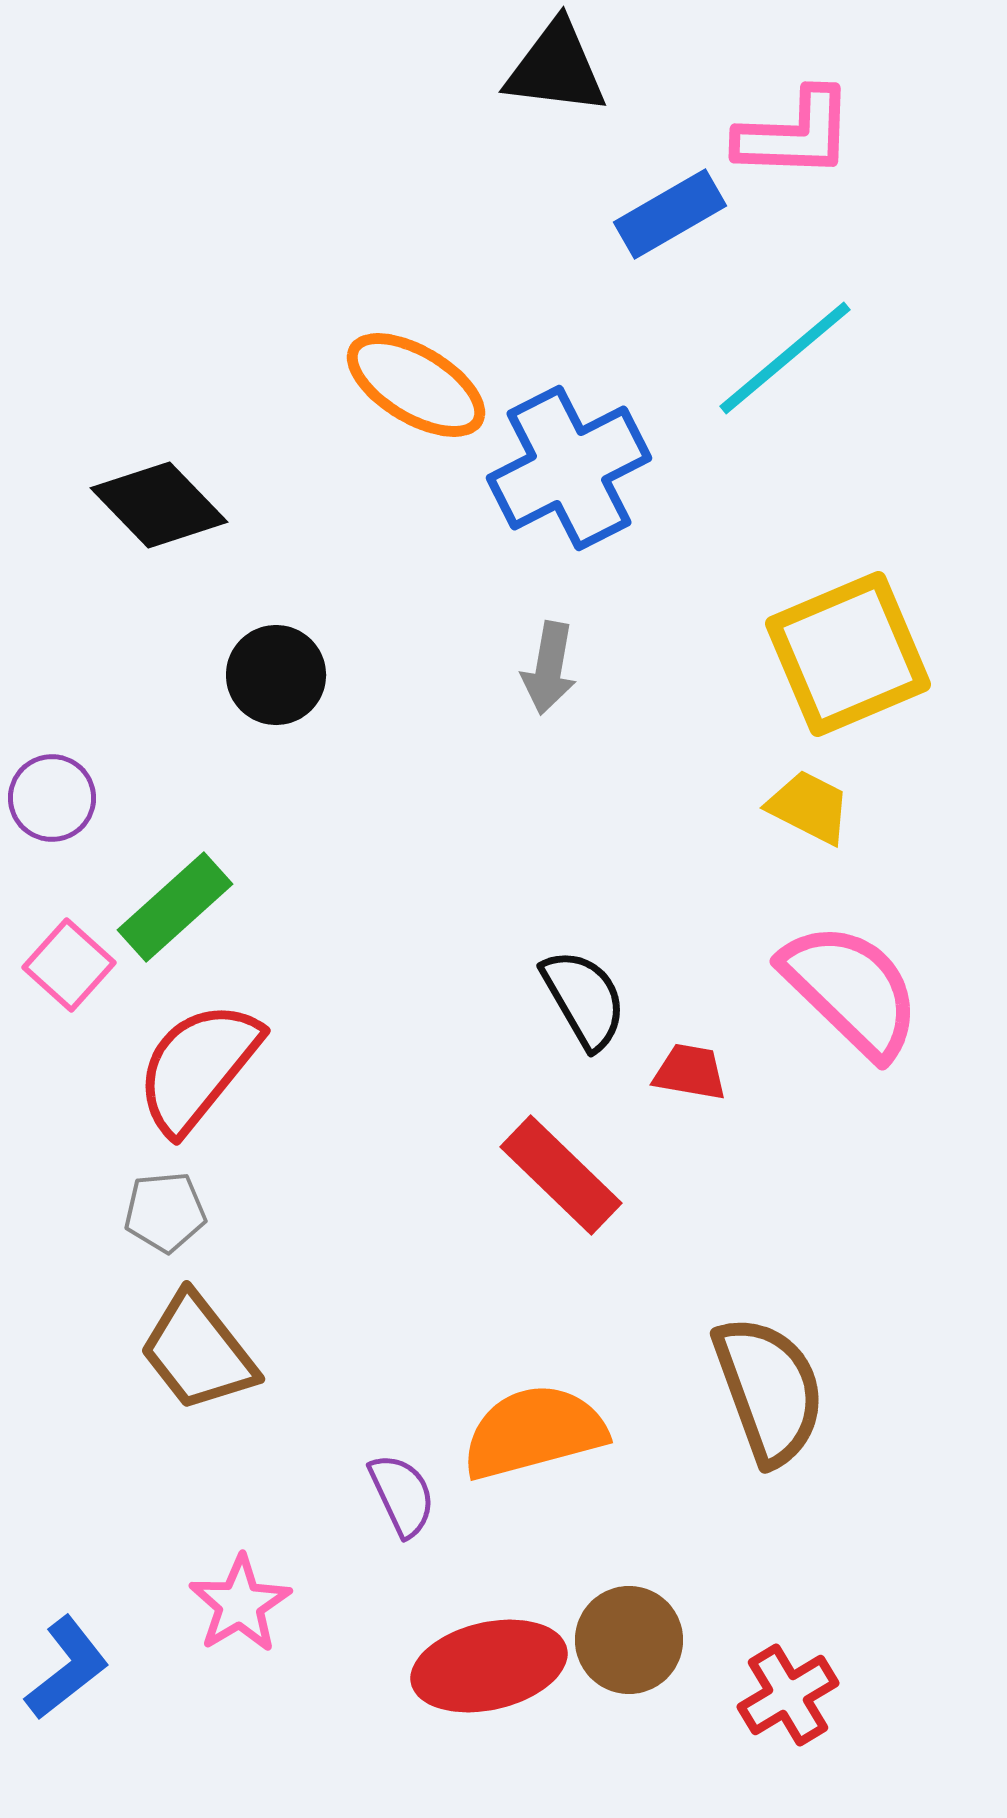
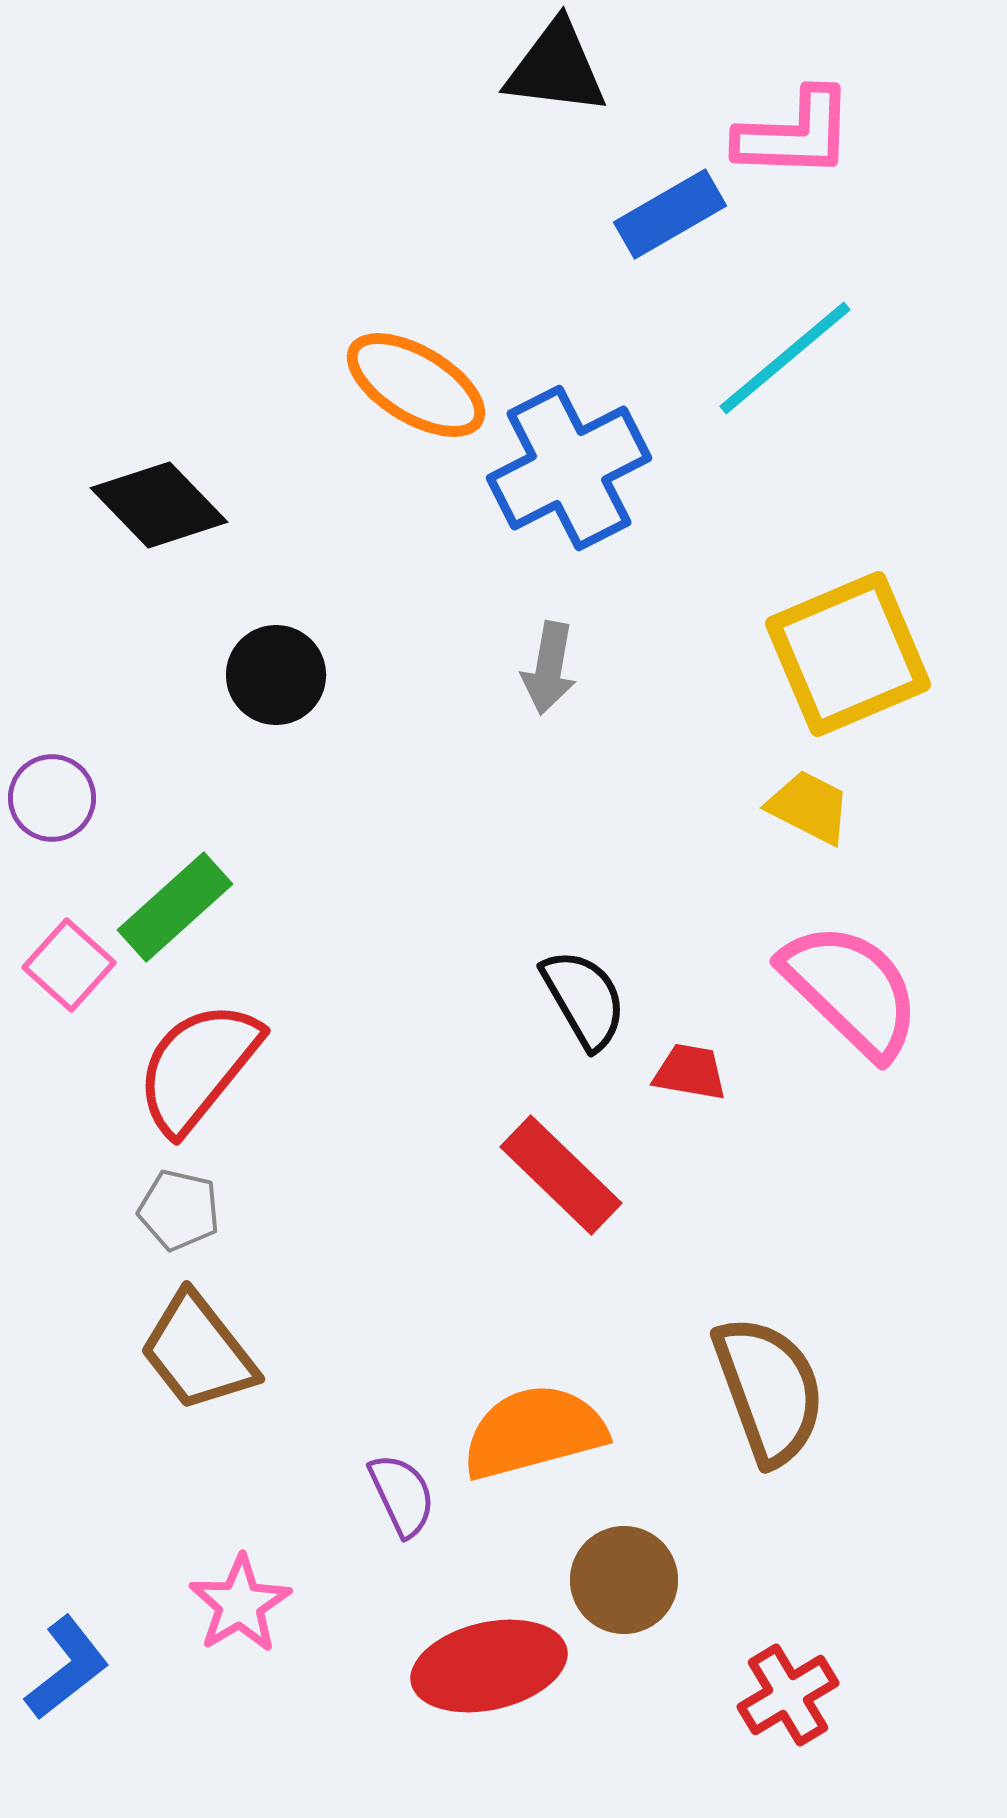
gray pentagon: moved 14 px right, 2 px up; rotated 18 degrees clockwise
brown circle: moved 5 px left, 60 px up
